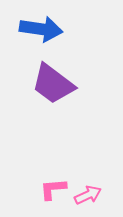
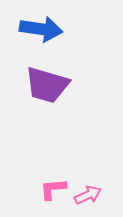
purple trapezoid: moved 6 px left, 1 px down; rotated 21 degrees counterclockwise
